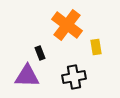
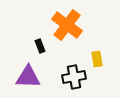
yellow rectangle: moved 1 px right, 12 px down
black rectangle: moved 7 px up
purple triangle: moved 1 px right, 1 px down
